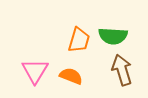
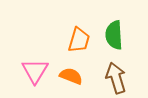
green semicircle: moved 1 px right, 1 px up; rotated 84 degrees clockwise
brown arrow: moved 6 px left, 8 px down
